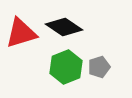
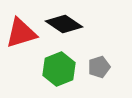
black diamond: moved 3 px up
green hexagon: moved 7 px left, 2 px down
